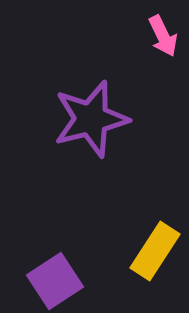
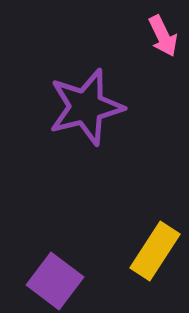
purple star: moved 5 px left, 12 px up
purple square: rotated 20 degrees counterclockwise
